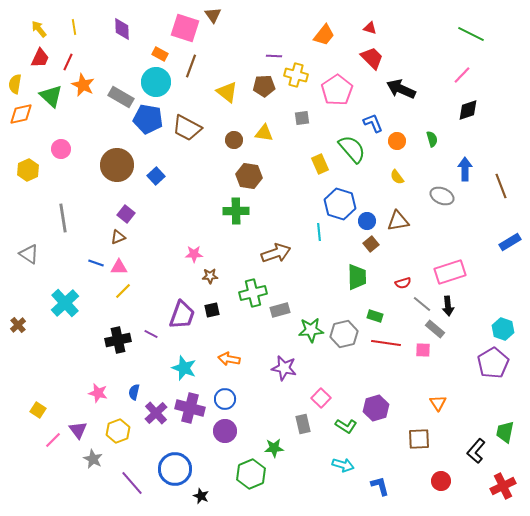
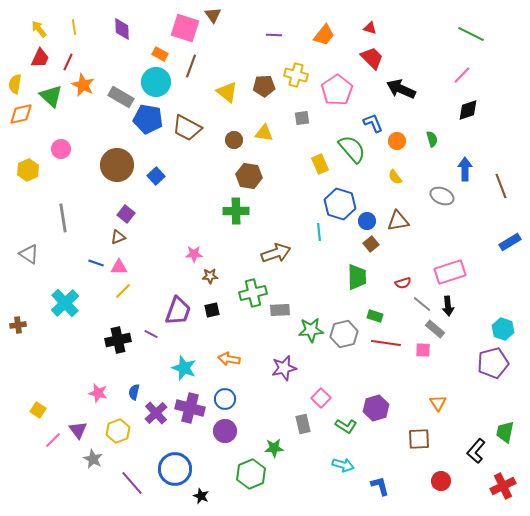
purple line at (274, 56): moved 21 px up
yellow semicircle at (397, 177): moved 2 px left
gray rectangle at (280, 310): rotated 12 degrees clockwise
purple trapezoid at (182, 315): moved 4 px left, 4 px up
brown cross at (18, 325): rotated 35 degrees clockwise
purple pentagon at (493, 363): rotated 16 degrees clockwise
purple star at (284, 368): rotated 25 degrees counterclockwise
